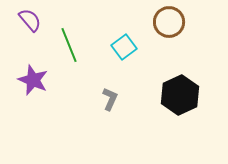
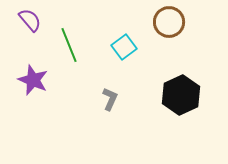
black hexagon: moved 1 px right
